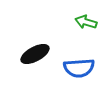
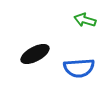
green arrow: moved 1 px left, 2 px up
